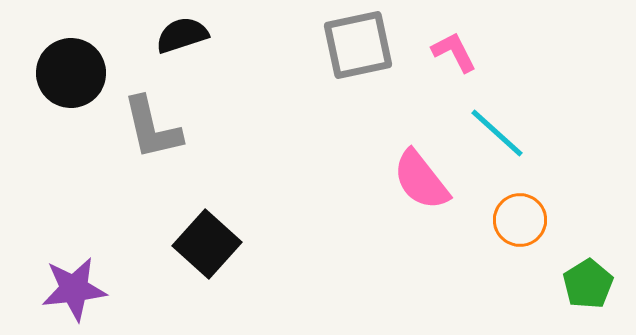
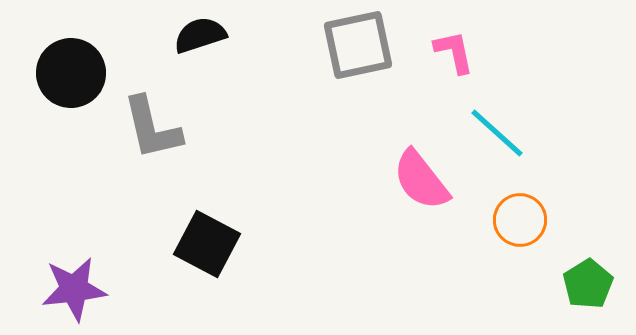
black semicircle: moved 18 px right
pink L-shape: rotated 15 degrees clockwise
black square: rotated 14 degrees counterclockwise
